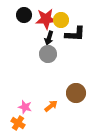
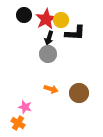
red star: rotated 25 degrees counterclockwise
black L-shape: moved 1 px up
brown circle: moved 3 px right
orange arrow: moved 17 px up; rotated 56 degrees clockwise
